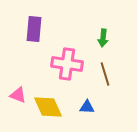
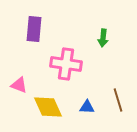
pink cross: moved 1 px left
brown line: moved 13 px right, 26 px down
pink triangle: moved 1 px right, 10 px up
